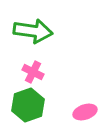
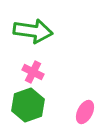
pink ellipse: rotated 45 degrees counterclockwise
